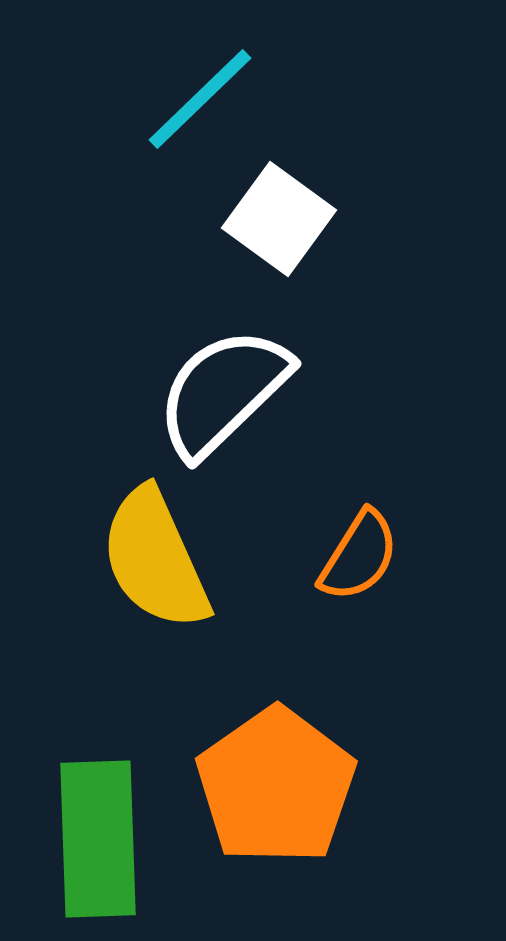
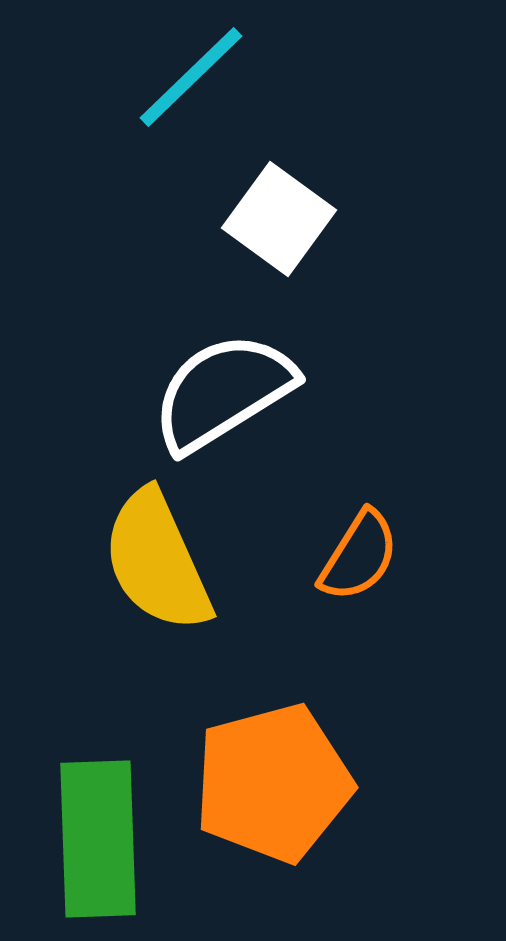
cyan line: moved 9 px left, 22 px up
white semicircle: rotated 12 degrees clockwise
yellow semicircle: moved 2 px right, 2 px down
orange pentagon: moved 3 px left, 3 px up; rotated 20 degrees clockwise
